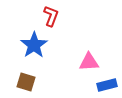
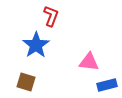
blue star: moved 2 px right
pink triangle: rotated 10 degrees clockwise
